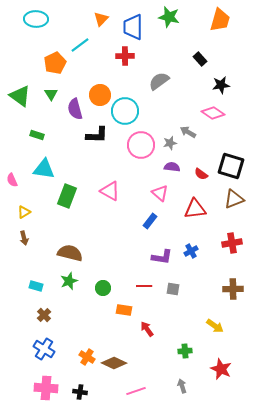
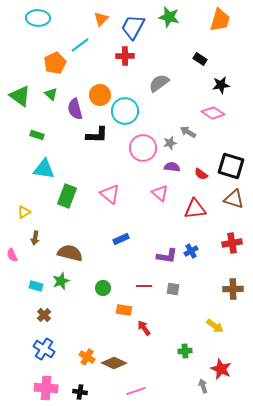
cyan ellipse at (36, 19): moved 2 px right, 1 px up
blue trapezoid at (133, 27): rotated 28 degrees clockwise
black rectangle at (200, 59): rotated 16 degrees counterclockwise
gray semicircle at (159, 81): moved 2 px down
green triangle at (51, 94): rotated 16 degrees counterclockwise
pink circle at (141, 145): moved 2 px right, 3 px down
pink semicircle at (12, 180): moved 75 px down
pink triangle at (110, 191): moved 3 px down; rotated 10 degrees clockwise
brown triangle at (234, 199): rotated 40 degrees clockwise
blue rectangle at (150, 221): moved 29 px left, 18 px down; rotated 28 degrees clockwise
brown arrow at (24, 238): moved 11 px right; rotated 24 degrees clockwise
purple L-shape at (162, 257): moved 5 px right, 1 px up
green star at (69, 281): moved 8 px left
red arrow at (147, 329): moved 3 px left, 1 px up
gray arrow at (182, 386): moved 21 px right
